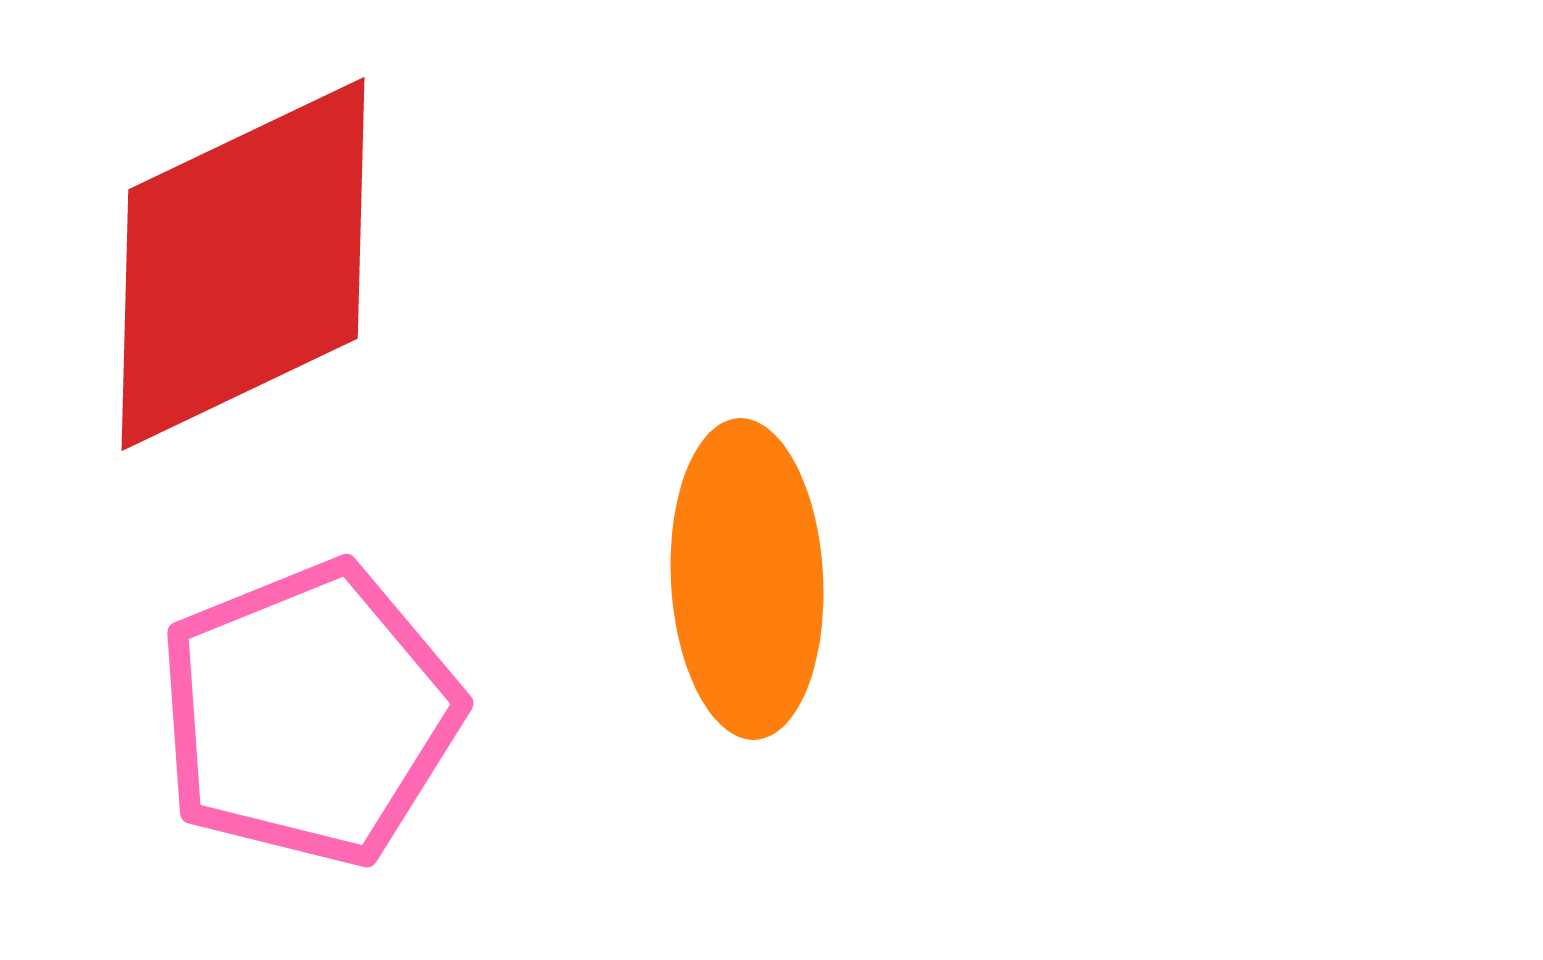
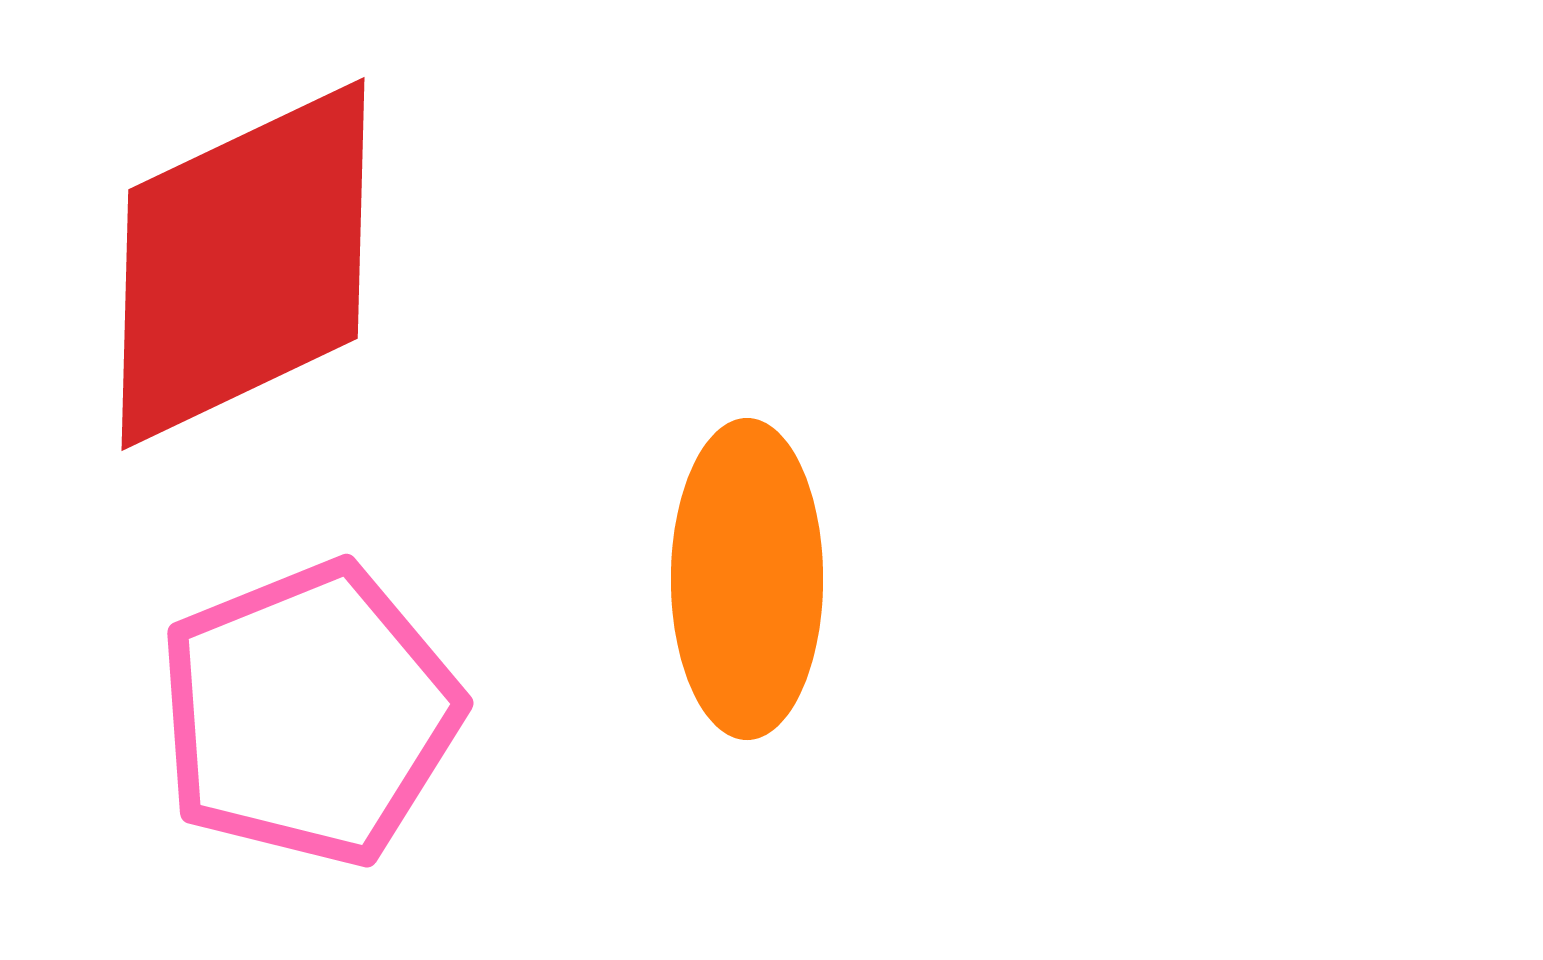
orange ellipse: rotated 3 degrees clockwise
